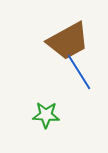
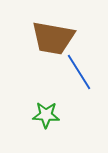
brown trapezoid: moved 15 px left, 3 px up; rotated 39 degrees clockwise
